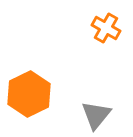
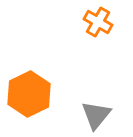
orange cross: moved 8 px left, 6 px up
